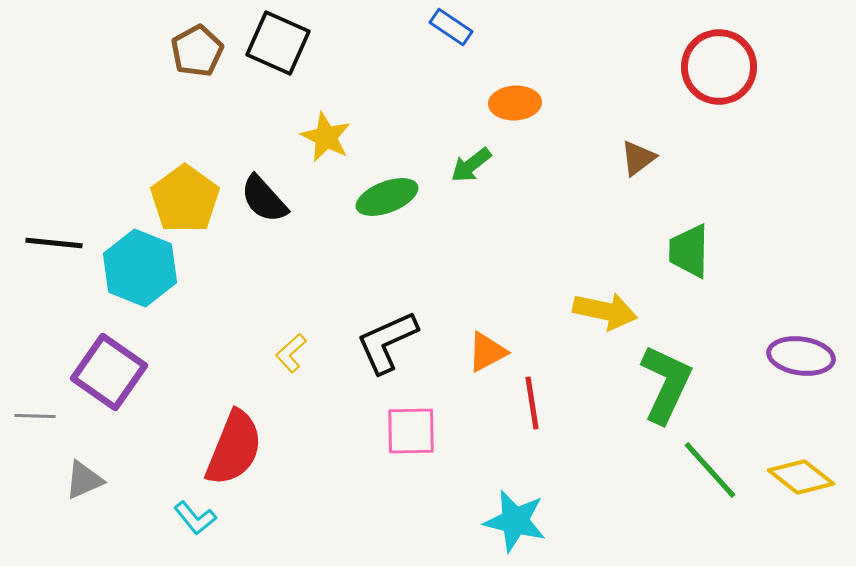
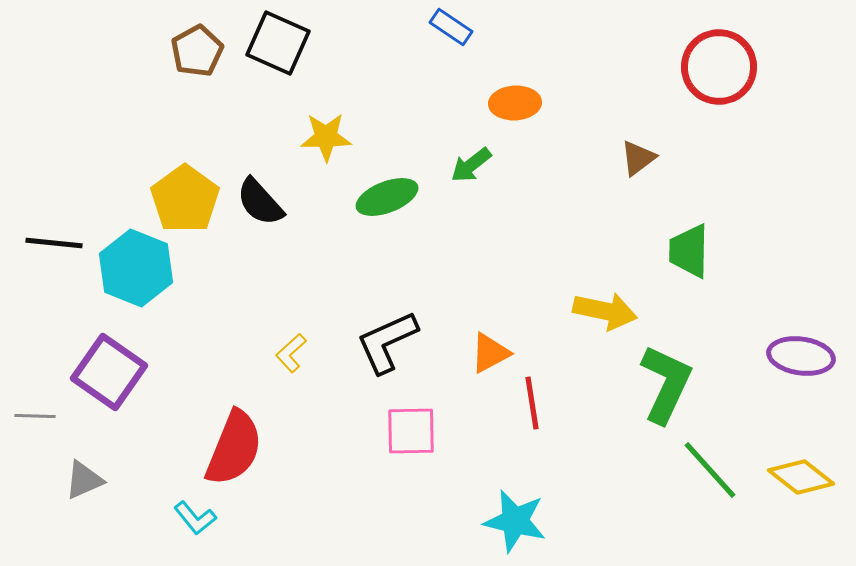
yellow star: rotated 27 degrees counterclockwise
black semicircle: moved 4 px left, 3 px down
cyan hexagon: moved 4 px left
orange triangle: moved 3 px right, 1 px down
